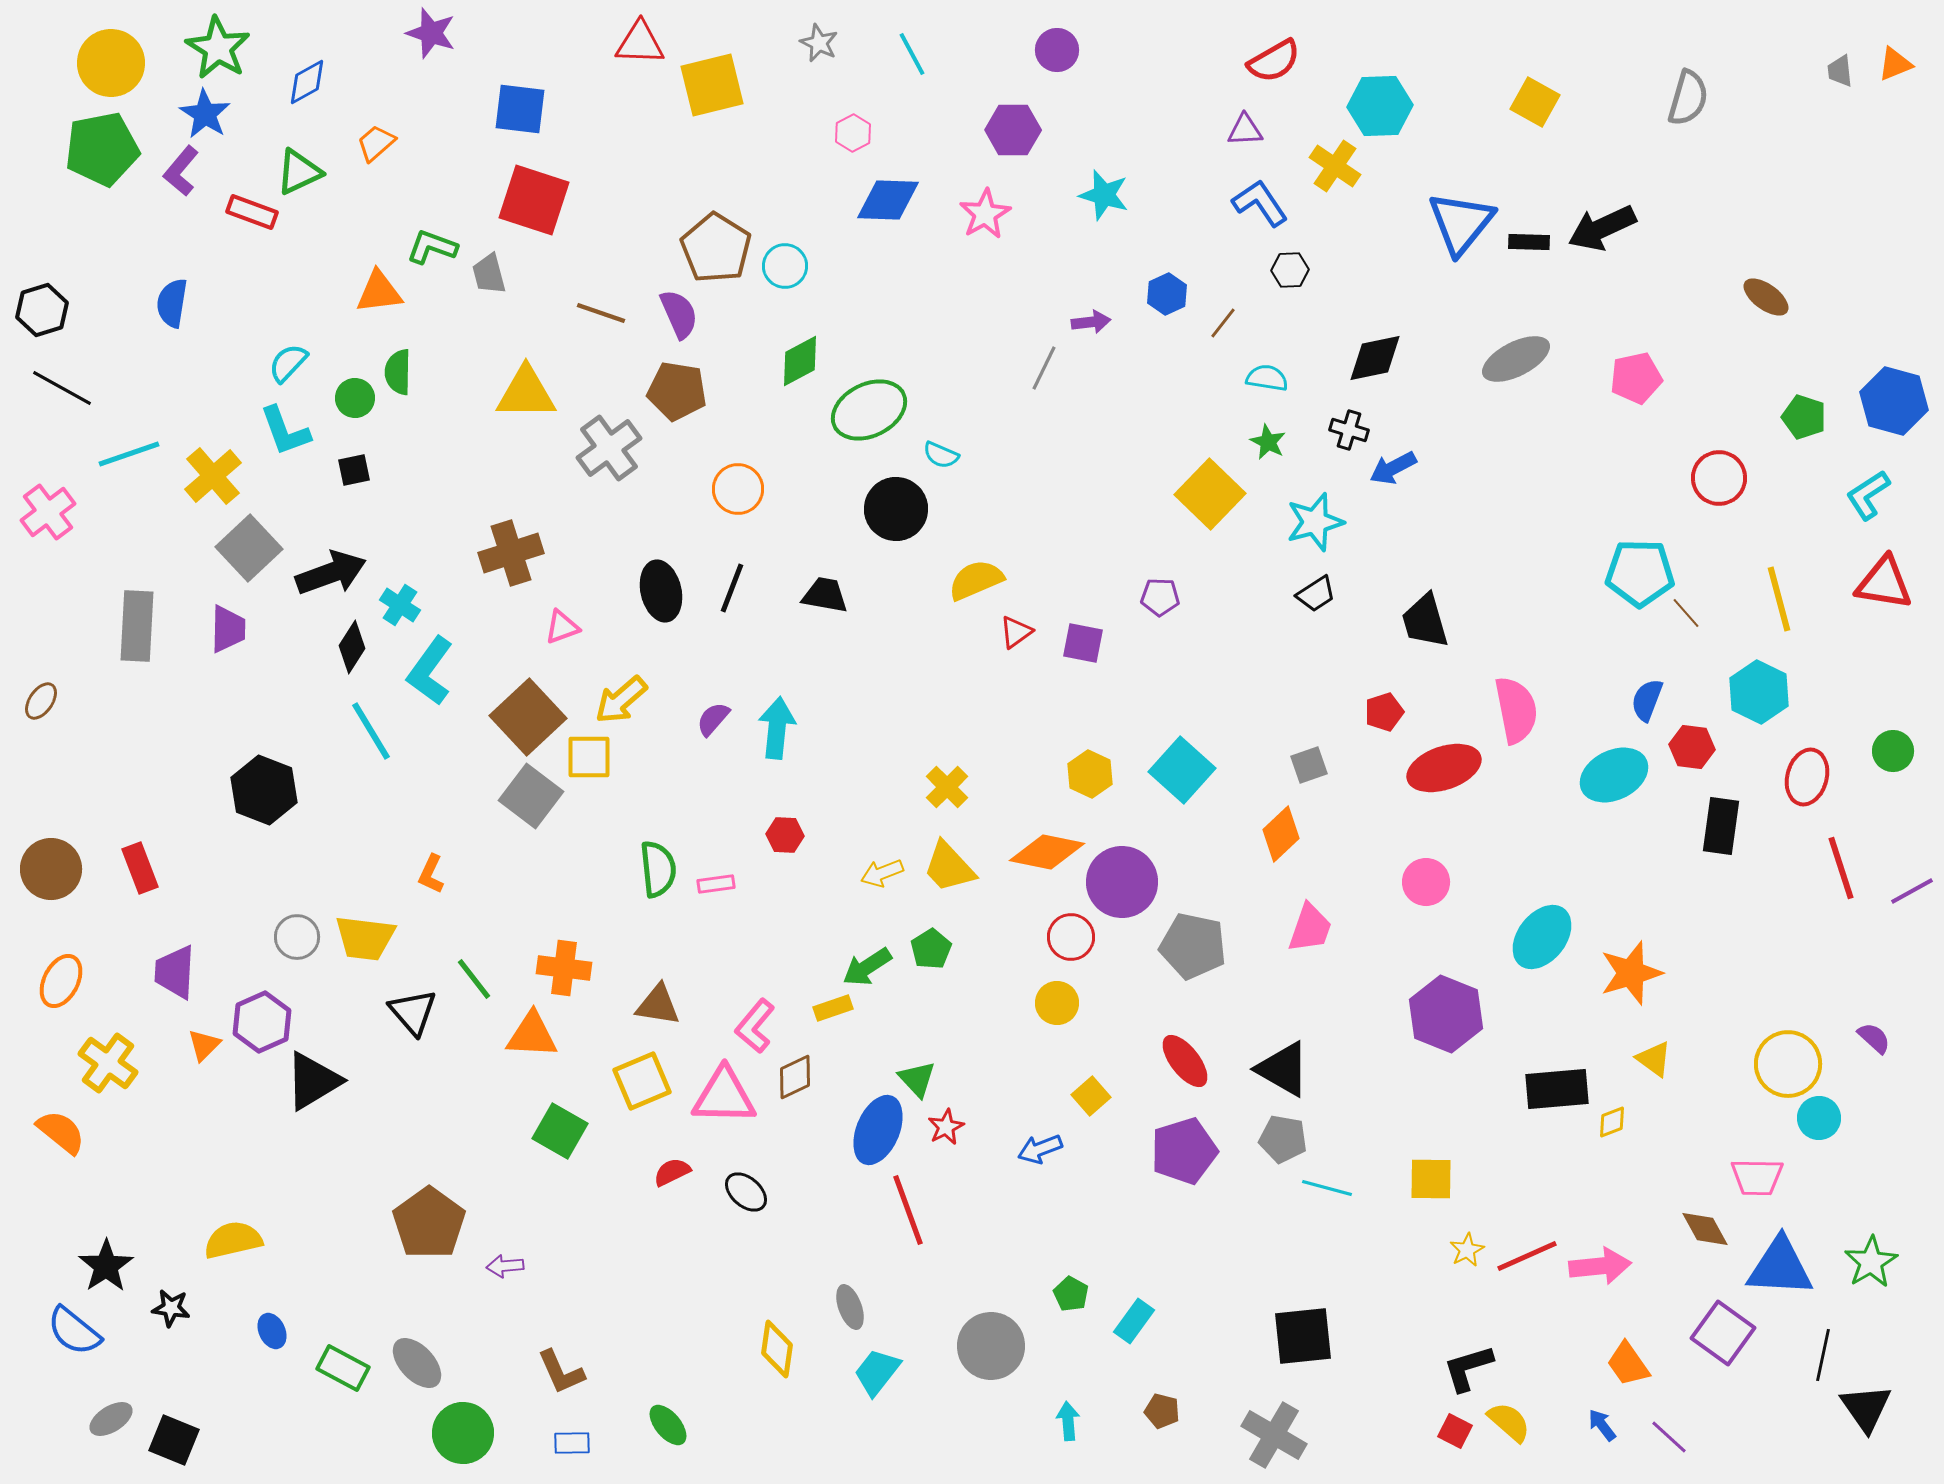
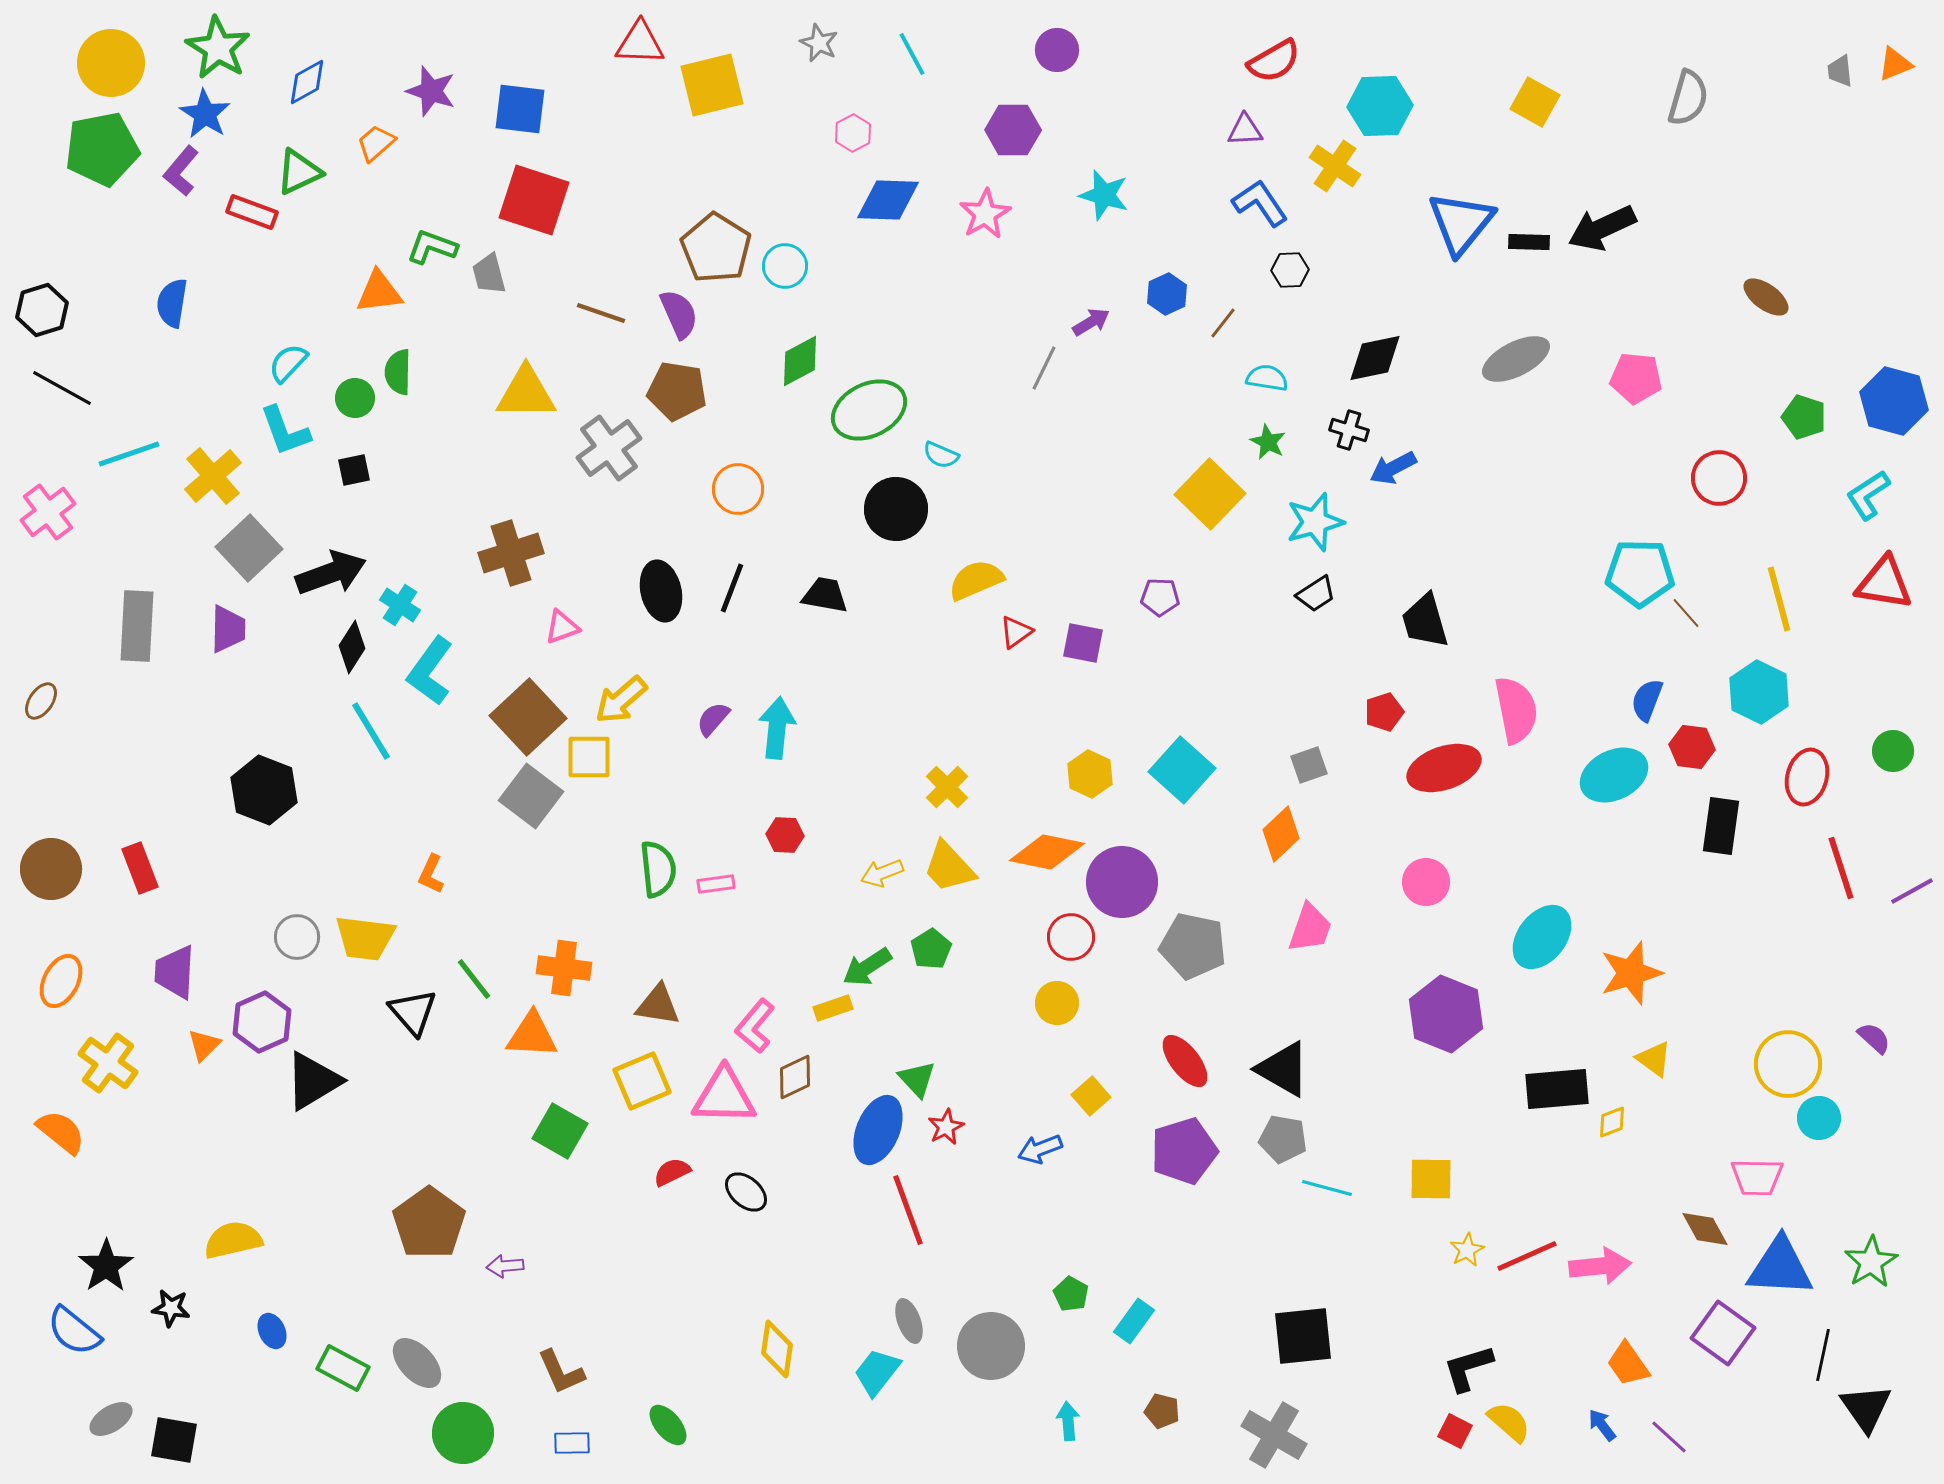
purple star at (431, 33): moved 58 px down
purple arrow at (1091, 322): rotated 24 degrees counterclockwise
pink pentagon at (1636, 378): rotated 18 degrees clockwise
gray ellipse at (850, 1307): moved 59 px right, 14 px down
black square at (174, 1440): rotated 12 degrees counterclockwise
